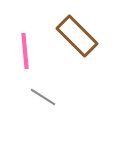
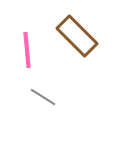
pink line: moved 2 px right, 1 px up
